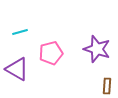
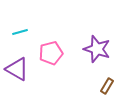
brown rectangle: rotated 28 degrees clockwise
